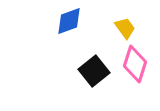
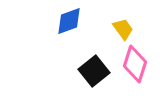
yellow trapezoid: moved 2 px left, 1 px down
